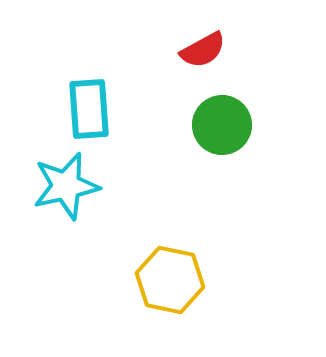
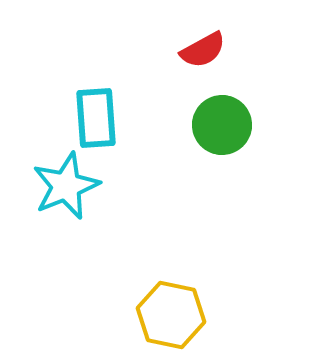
cyan rectangle: moved 7 px right, 9 px down
cyan star: rotated 10 degrees counterclockwise
yellow hexagon: moved 1 px right, 35 px down
